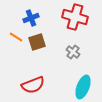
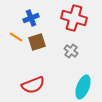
red cross: moved 1 px left, 1 px down
gray cross: moved 2 px left, 1 px up
